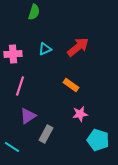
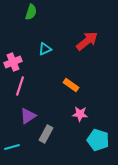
green semicircle: moved 3 px left
red arrow: moved 9 px right, 6 px up
pink cross: moved 8 px down; rotated 18 degrees counterclockwise
pink star: rotated 14 degrees clockwise
cyan line: rotated 49 degrees counterclockwise
